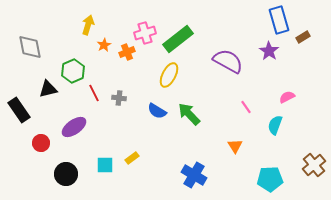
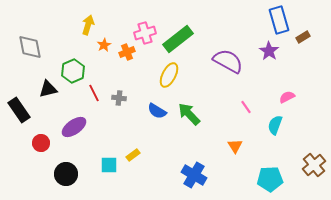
yellow rectangle: moved 1 px right, 3 px up
cyan square: moved 4 px right
